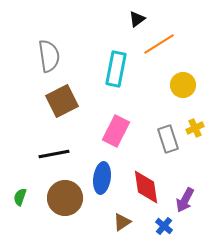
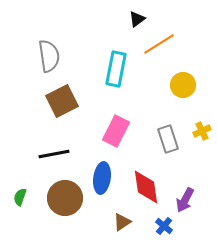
yellow cross: moved 7 px right, 3 px down
